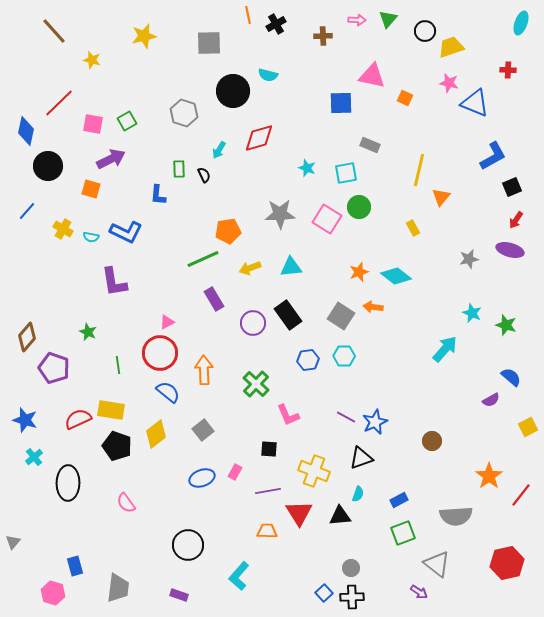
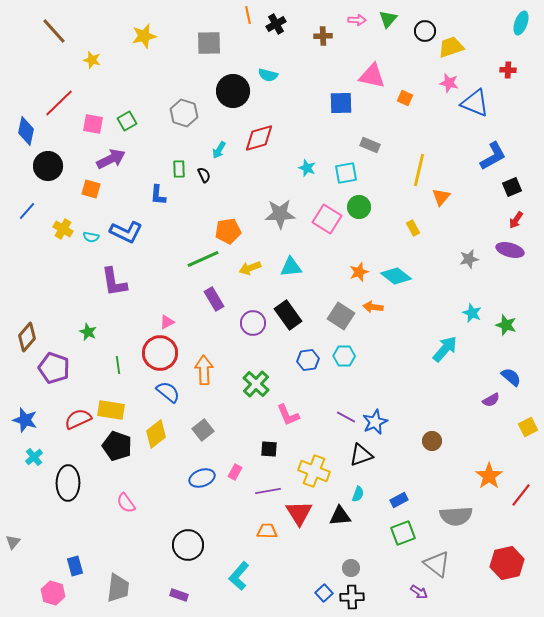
black triangle at (361, 458): moved 3 px up
